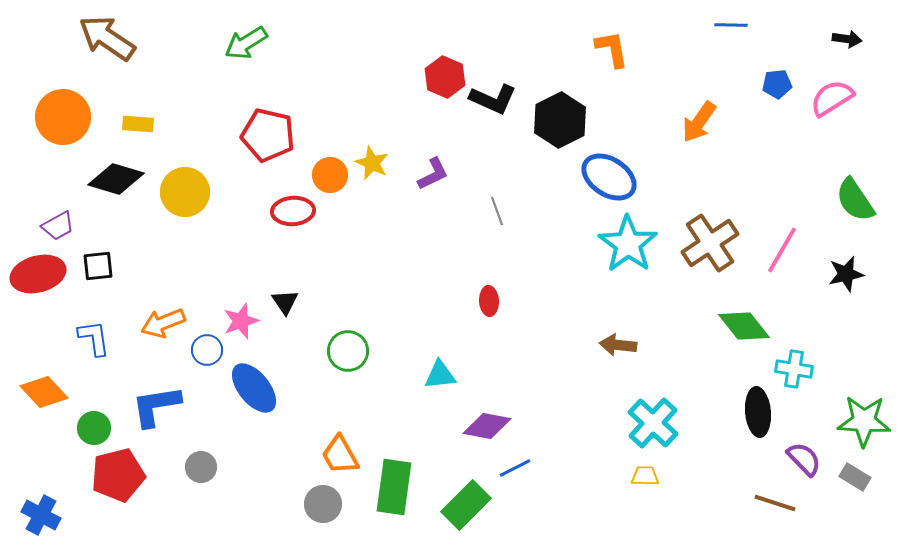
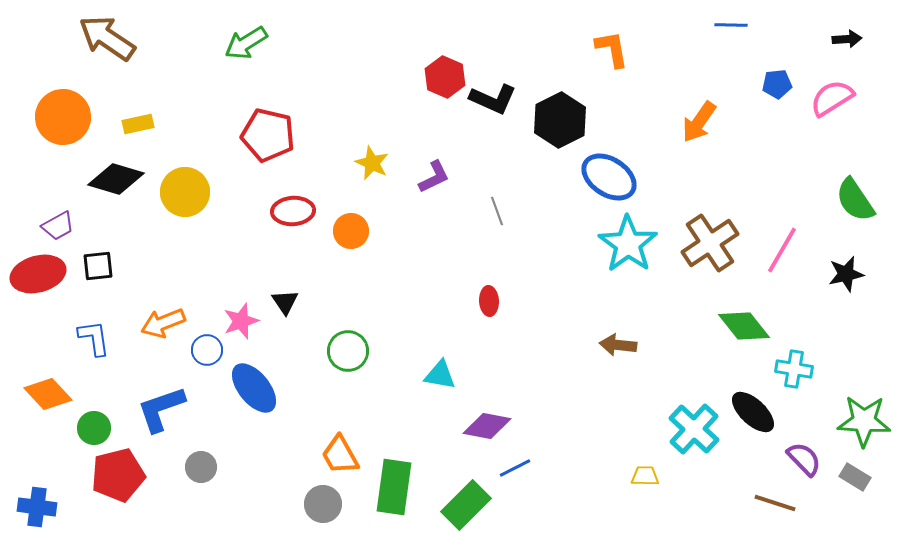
black arrow at (847, 39): rotated 12 degrees counterclockwise
yellow rectangle at (138, 124): rotated 16 degrees counterclockwise
purple L-shape at (433, 174): moved 1 px right, 3 px down
orange circle at (330, 175): moved 21 px right, 56 px down
cyan triangle at (440, 375): rotated 16 degrees clockwise
orange diamond at (44, 392): moved 4 px right, 2 px down
blue L-shape at (156, 406): moved 5 px right, 3 px down; rotated 10 degrees counterclockwise
black ellipse at (758, 412): moved 5 px left; rotated 42 degrees counterclockwise
cyan cross at (653, 423): moved 41 px right, 6 px down
blue cross at (41, 515): moved 4 px left, 8 px up; rotated 21 degrees counterclockwise
